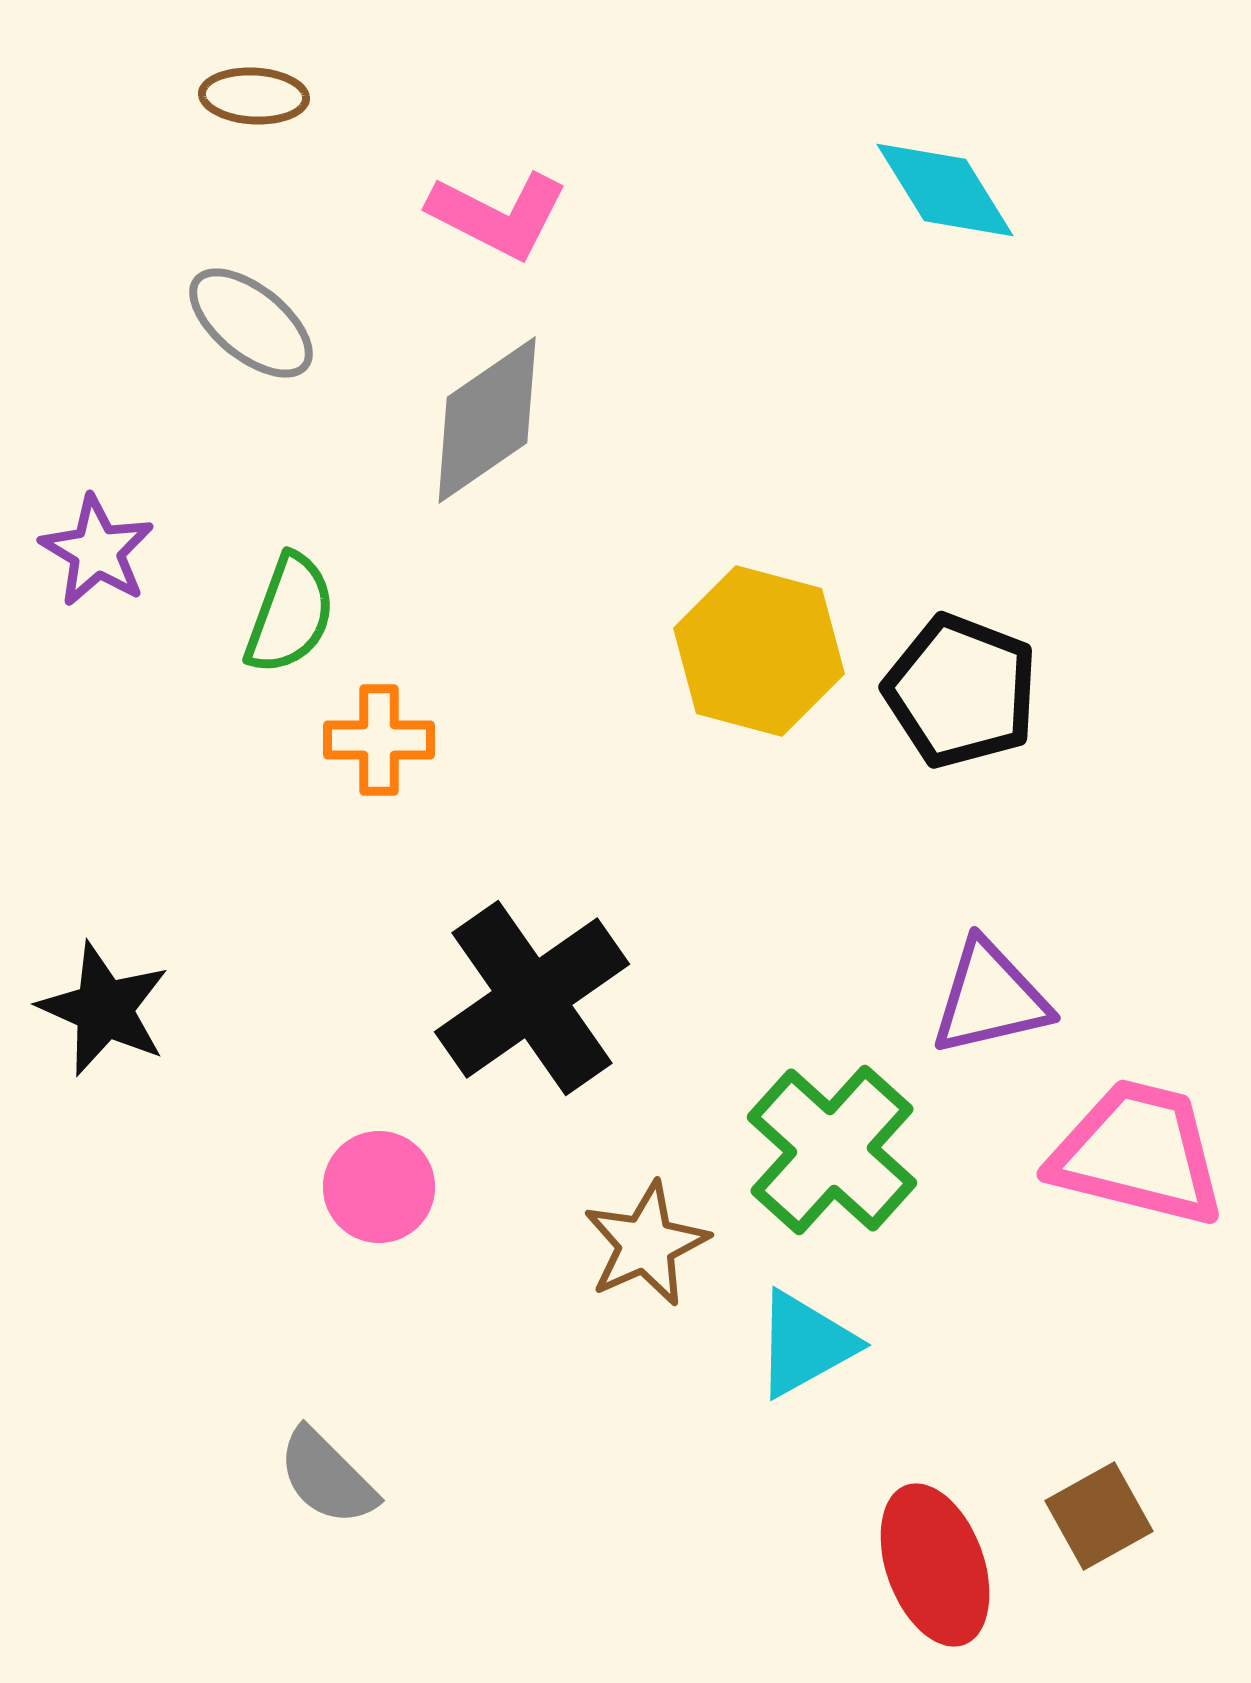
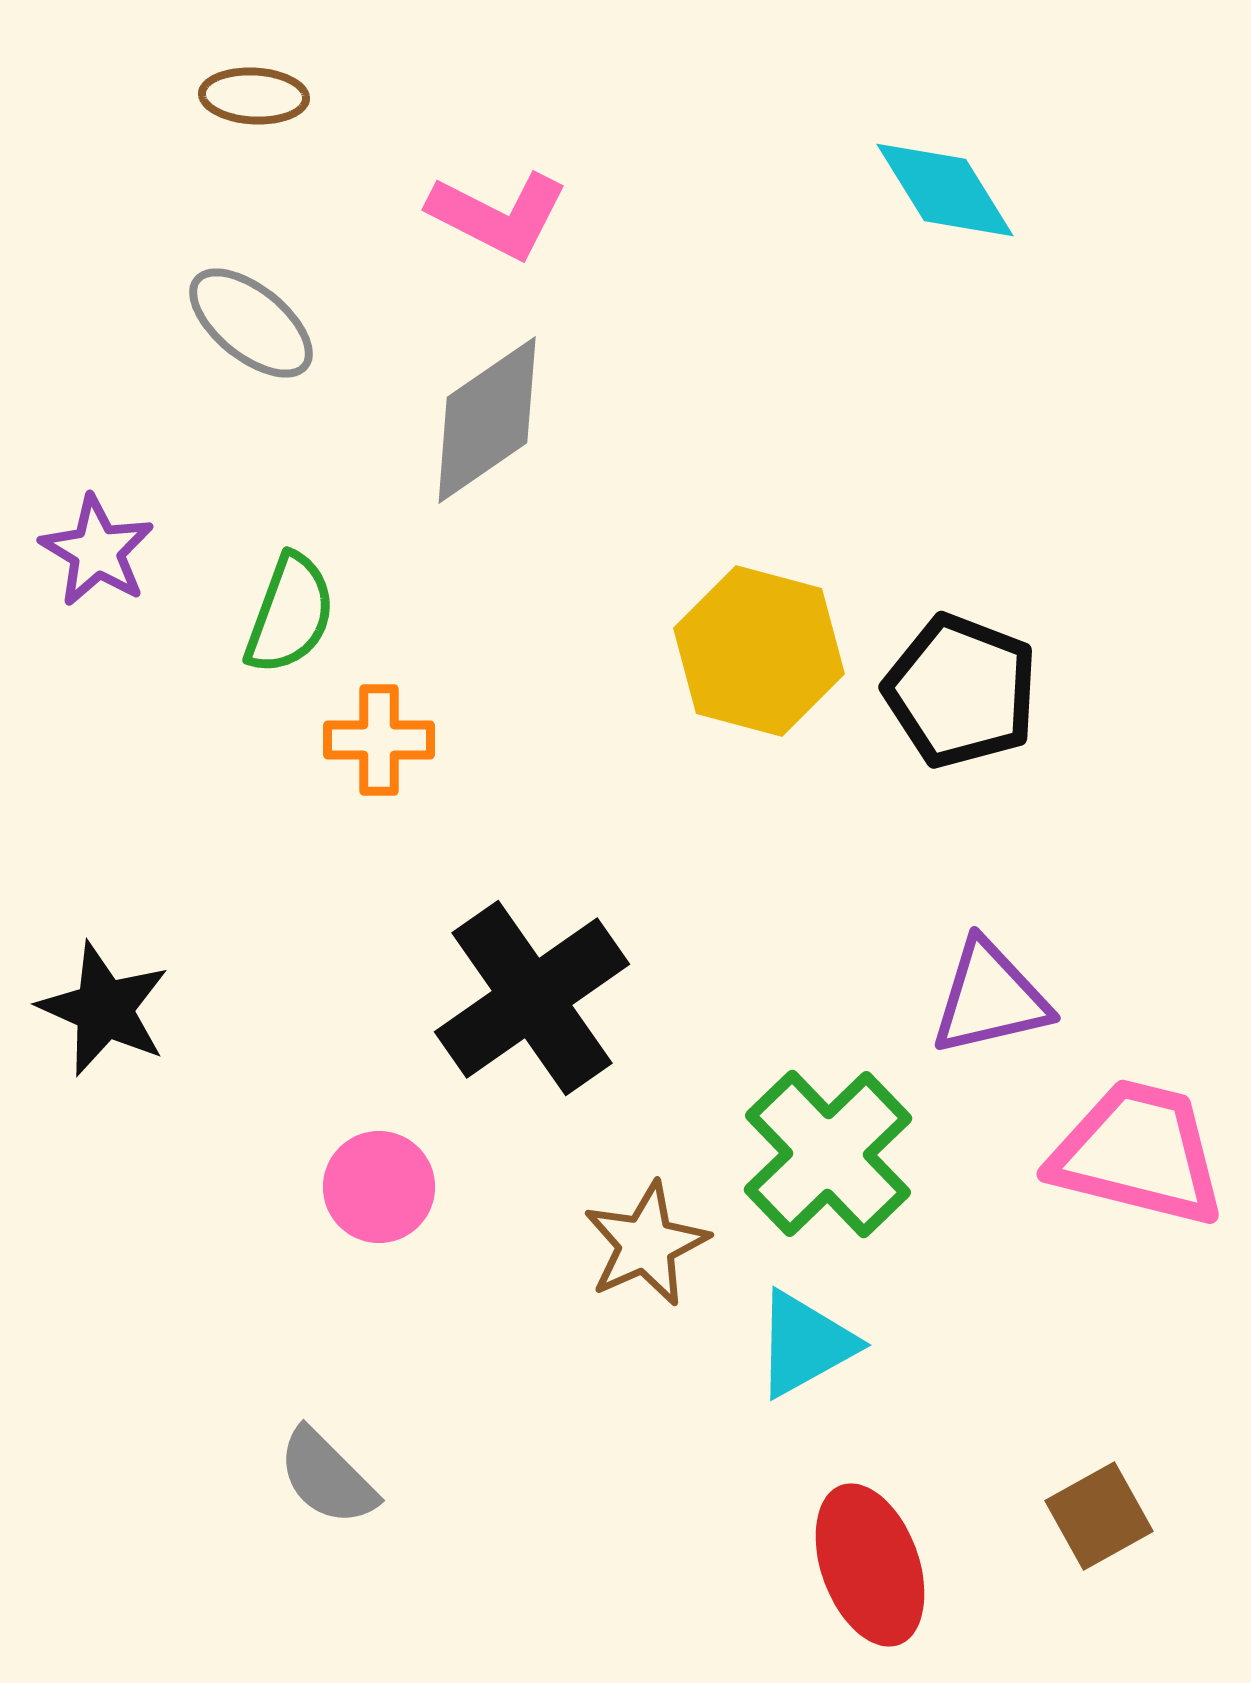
green cross: moved 4 px left, 4 px down; rotated 4 degrees clockwise
red ellipse: moved 65 px left
